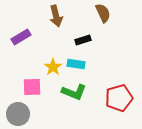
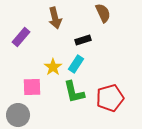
brown arrow: moved 1 px left, 2 px down
purple rectangle: rotated 18 degrees counterclockwise
cyan rectangle: rotated 66 degrees counterclockwise
green L-shape: rotated 55 degrees clockwise
red pentagon: moved 9 px left
gray circle: moved 1 px down
